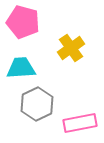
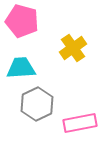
pink pentagon: moved 1 px left, 1 px up
yellow cross: moved 2 px right
